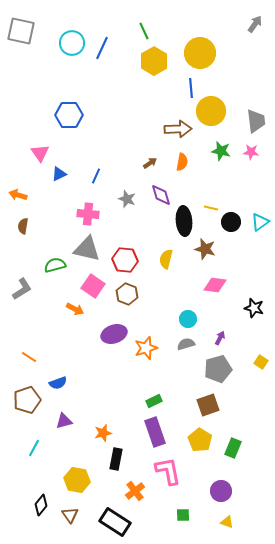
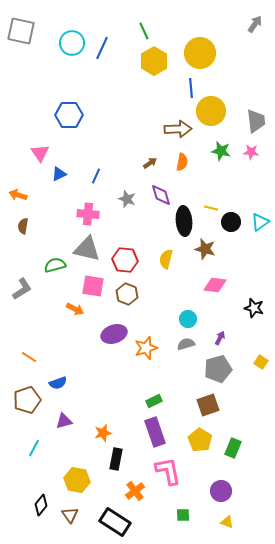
pink square at (93, 286): rotated 25 degrees counterclockwise
